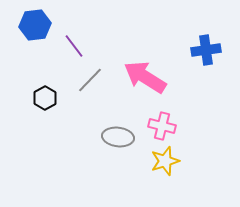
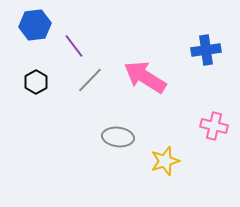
black hexagon: moved 9 px left, 16 px up
pink cross: moved 52 px right
